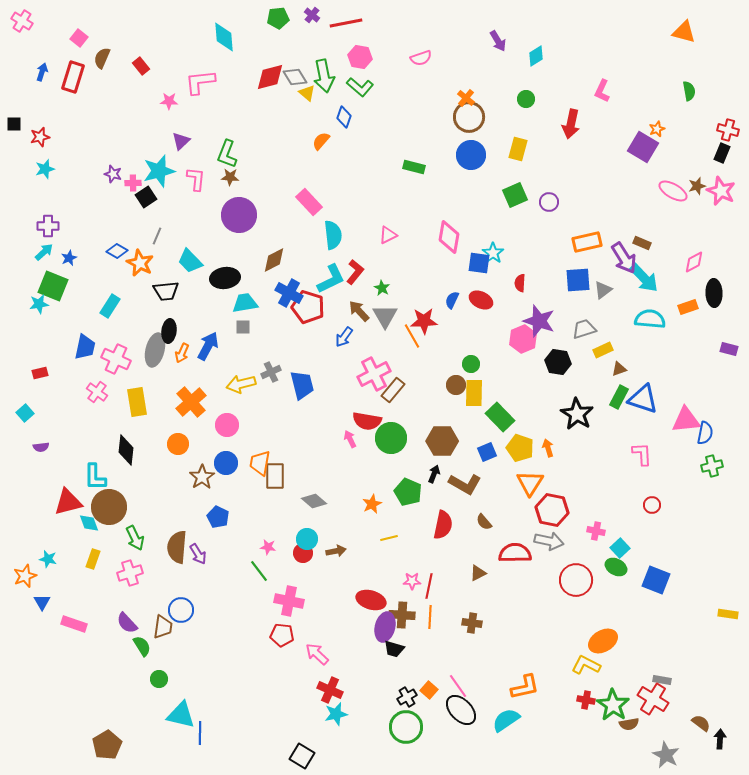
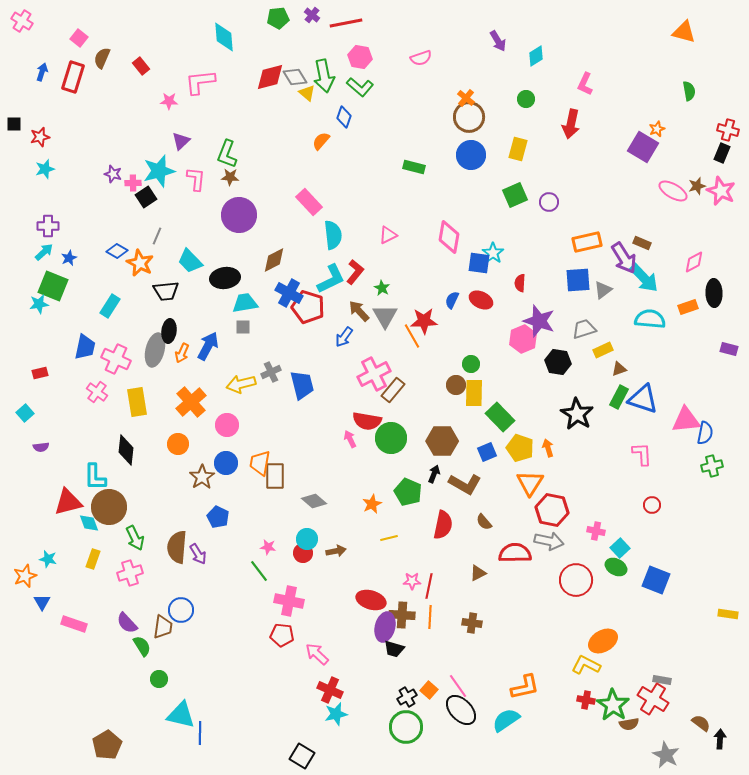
pink L-shape at (602, 91): moved 17 px left, 7 px up
